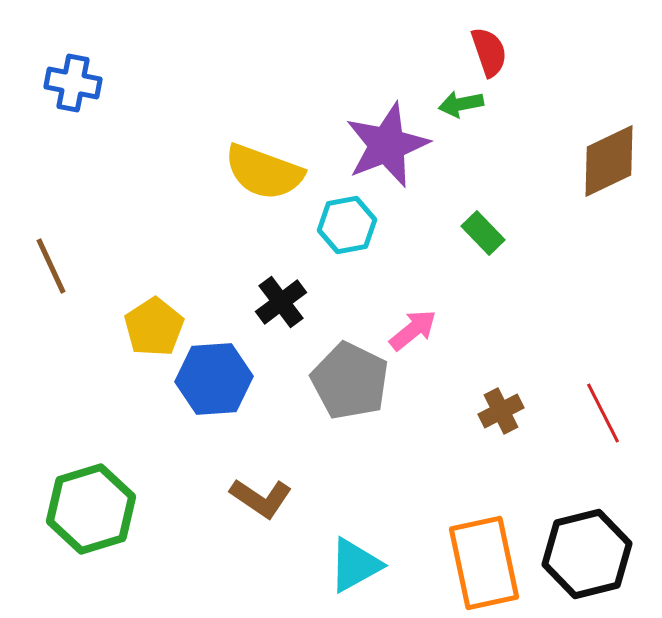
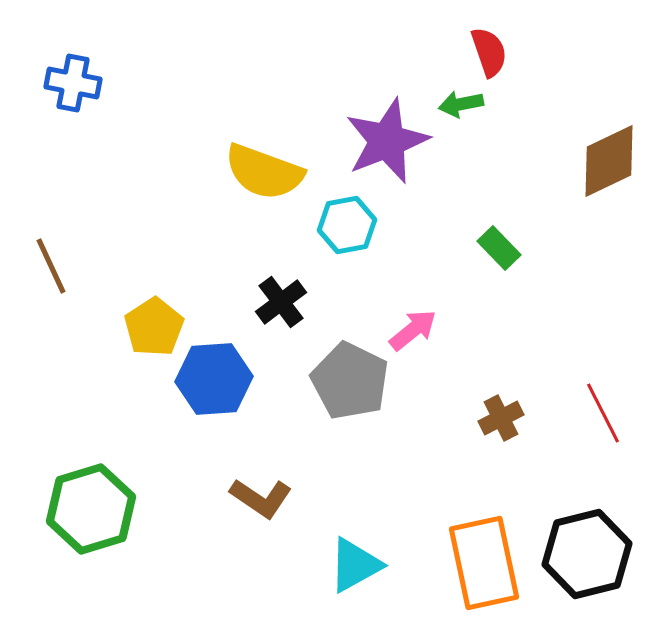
purple star: moved 4 px up
green rectangle: moved 16 px right, 15 px down
brown cross: moved 7 px down
